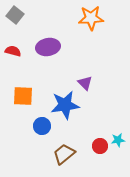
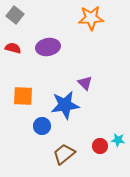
red semicircle: moved 3 px up
cyan star: rotated 16 degrees clockwise
